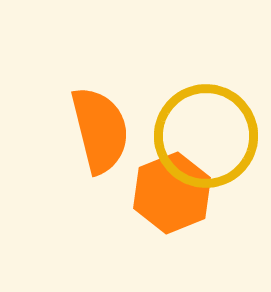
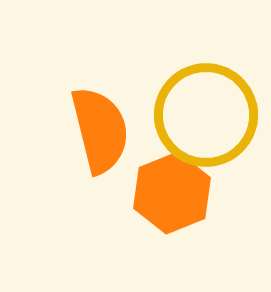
yellow circle: moved 21 px up
